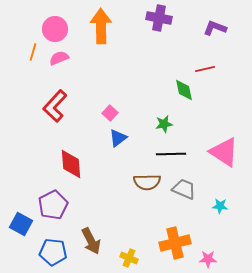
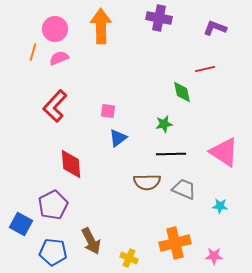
green diamond: moved 2 px left, 2 px down
pink square: moved 2 px left, 2 px up; rotated 35 degrees counterclockwise
pink star: moved 6 px right, 3 px up
